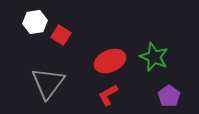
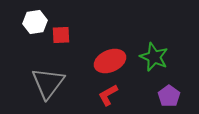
red square: rotated 36 degrees counterclockwise
